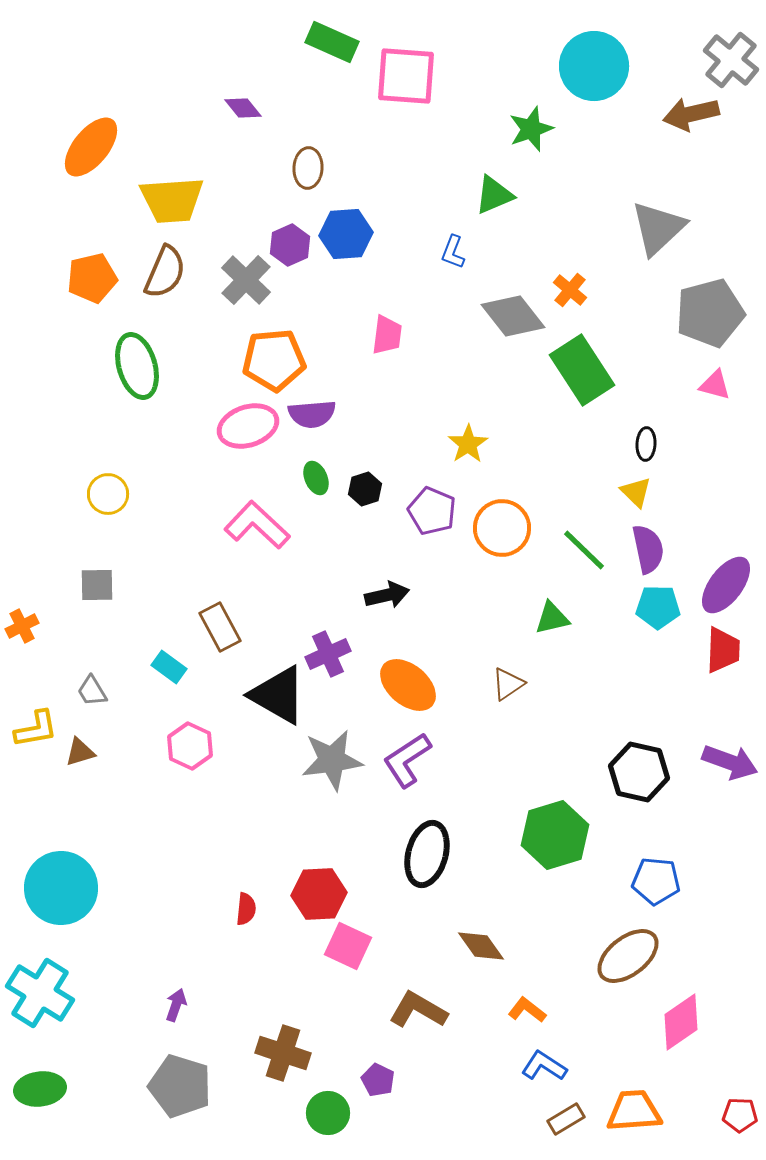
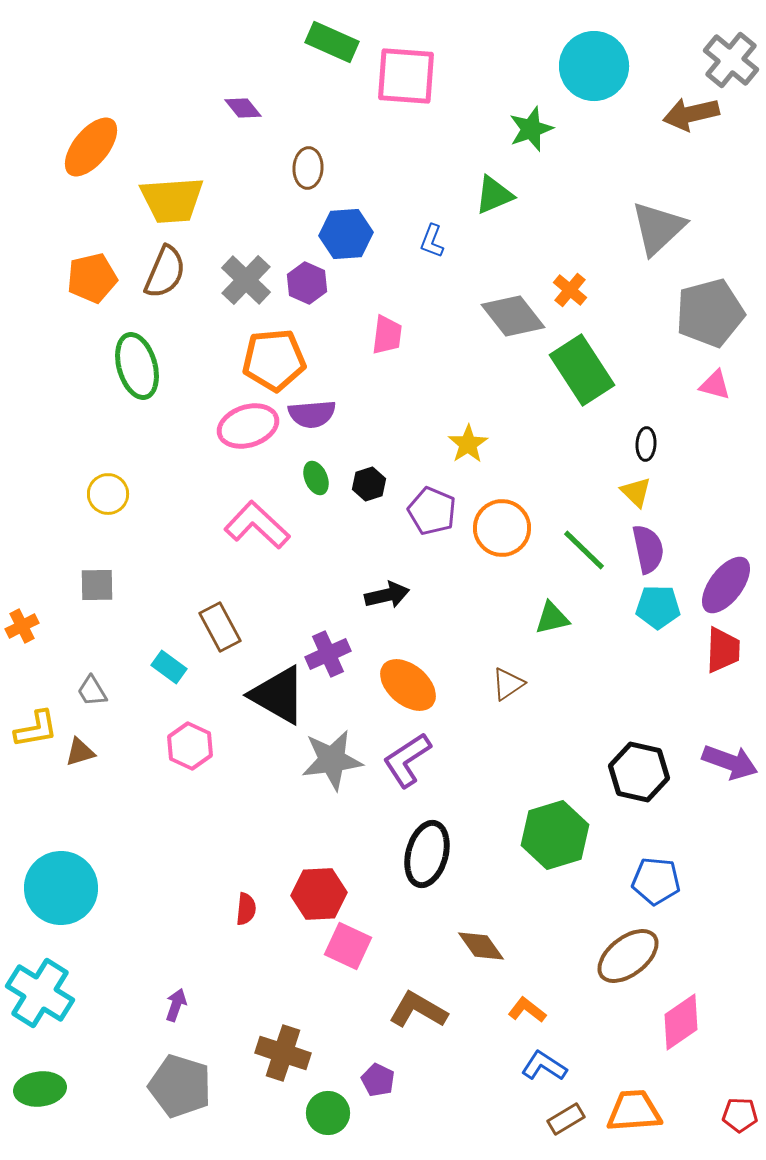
purple hexagon at (290, 245): moved 17 px right, 38 px down; rotated 12 degrees counterclockwise
blue L-shape at (453, 252): moved 21 px left, 11 px up
black hexagon at (365, 489): moved 4 px right, 5 px up
